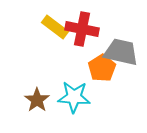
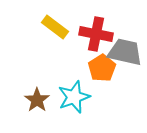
red cross: moved 14 px right, 5 px down
gray trapezoid: moved 4 px right
cyan star: rotated 24 degrees counterclockwise
